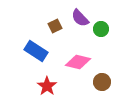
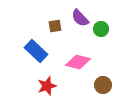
brown square: rotated 16 degrees clockwise
blue rectangle: rotated 10 degrees clockwise
brown circle: moved 1 px right, 3 px down
red star: rotated 18 degrees clockwise
